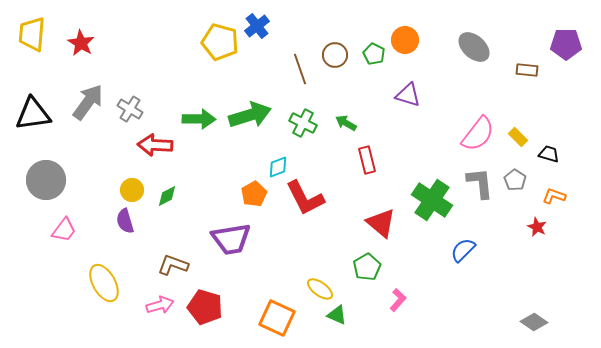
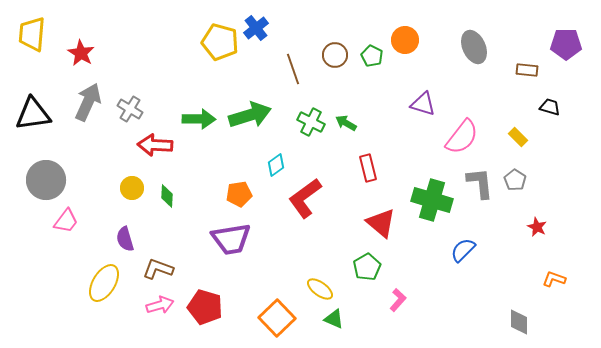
blue cross at (257, 26): moved 1 px left, 2 px down
red star at (81, 43): moved 10 px down
gray ellipse at (474, 47): rotated 24 degrees clockwise
green pentagon at (374, 54): moved 2 px left, 2 px down
brown line at (300, 69): moved 7 px left
purple triangle at (408, 95): moved 15 px right, 9 px down
gray arrow at (88, 102): rotated 12 degrees counterclockwise
green cross at (303, 123): moved 8 px right, 1 px up
pink semicircle at (478, 134): moved 16 px left, 3 px down
black trapezoid at (549, 154): moved 1 px right, 47 px up
red rectangle at (367, 160): moved 1 px right, 8 px down
cyan diamond at (278, 167): moved 2 px left, 2 px up; rotated 15 degrees counterclockwise
yellow circle at (132, 190): moved 2 px up
orange pentagon at (254, 194): moved 15 px left; rotated 20 degrees clockwise
green diamond at (167, 196): rotated 60 degrees counterclockwise
orange L-shape at (554, 196): moved 83 px down
red L-shape at (305, 198): rotated 81 degrees clockwise
green cross at (432, 200): rotated 18 degrees counterclockwise
purple semicircle at (125, 221): moved 18 px down
pink trapezoid at (64, 230): moved 2 px right, 9 px up
brown L-shape at (173, 265): moved 15 px left, 4 px down
yellow ellipse at (104, 283): rotated 60 degrees clockwise
green triangle at (337, 315): moved 3 px left, 4 px down
orange square at (277, 318): rotated 21 degrees clockwise
gray diamond at (534, 322): moved 15 px left; rotated 56 degrees clockwise
